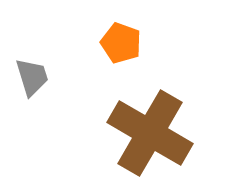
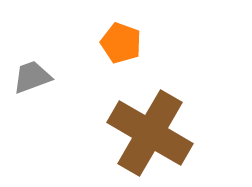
gray trapezoid: rotated 93 degrees counterclockwise
